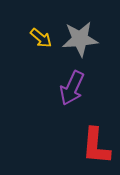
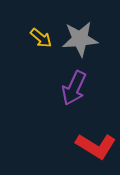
purple arrow: moved 2 px right
red L-shape: rotated 63 degrees counterclockwise
